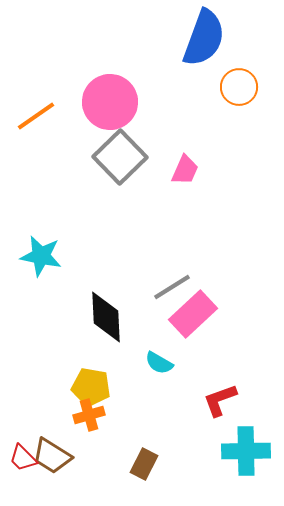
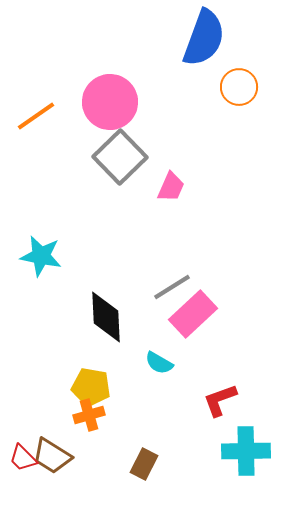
pink trapezoid: moved 14 px left, 17 px down
